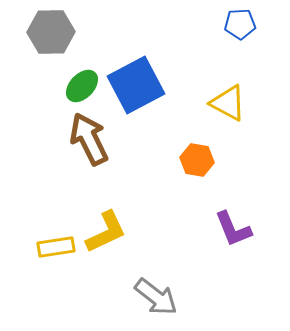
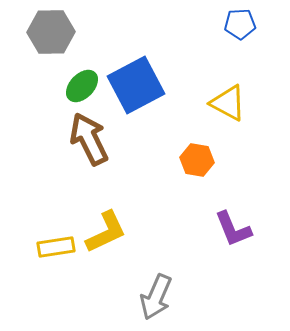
gray arrow: rotated 75 degrees clockwise
